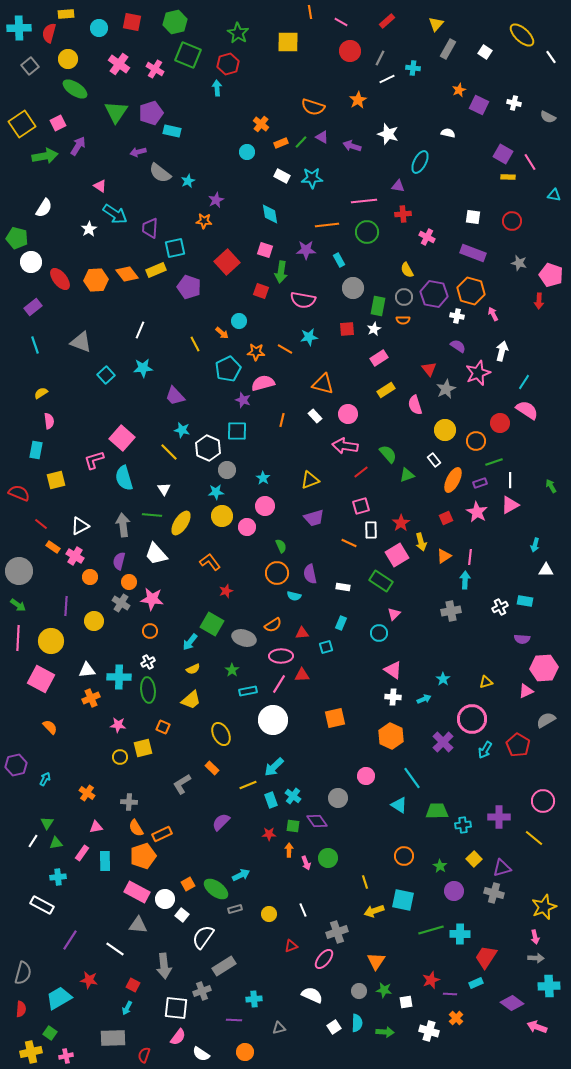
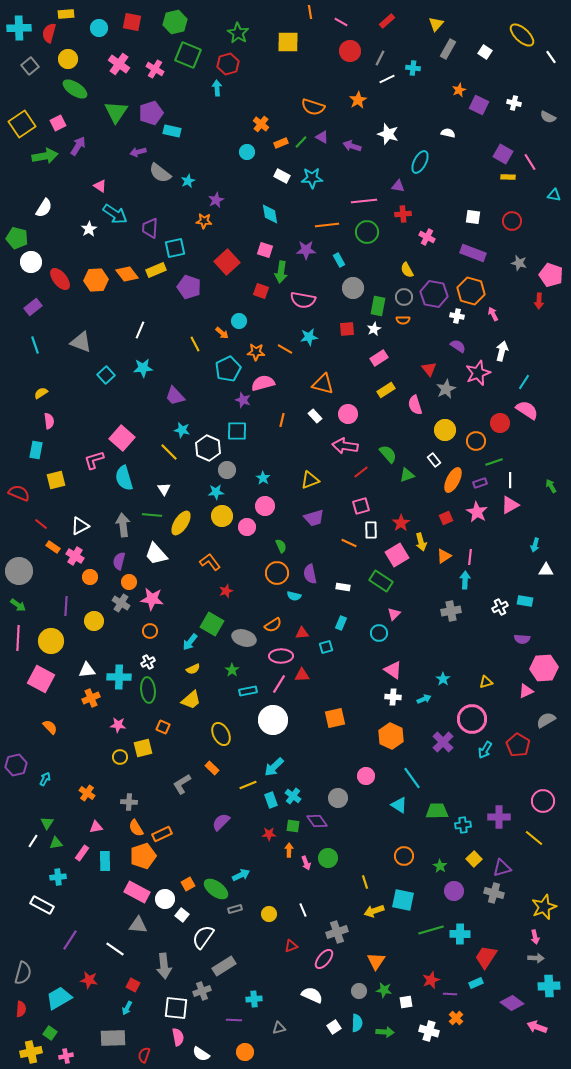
pink semicircle at (178, 1037): rotated 48 degrees counterclockwise
